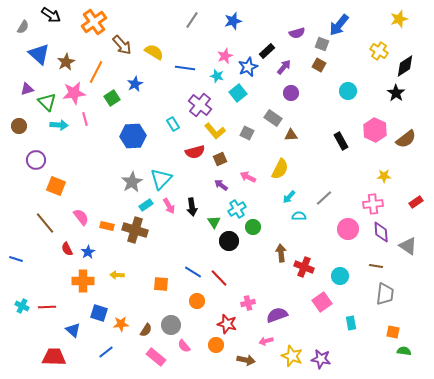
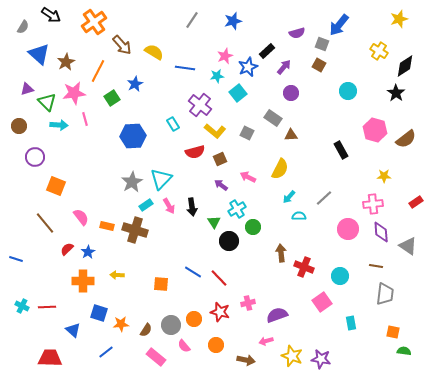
orange line at (96, 72): moved 2 px right, 1 px up
cyan star at (217, 76): rotated 24 degrees counterclockwise
pink hexagon at (375, 130): rotated 10 degrees counterclockwise
yellow L-shape at (215, 131): rotated 10 degrees counterclockwise
black rectangle at (341, 141): moved 9 px down
purple circle at (36, 160): moved 1 px left, 3 px up
red semicircle at (67, 249): rotated 72 degrees clockwise
orange circle at (197, 301): moved 3 px left, 18 px down
red star at (227, 324): moved 7 px left, 12 px up
red trapezoid at (54, 357): moved 4 px left, 1 px down
